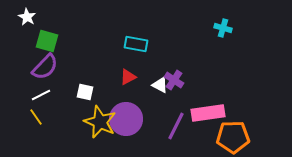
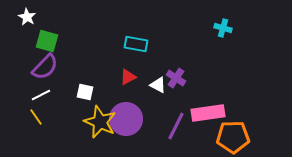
purple cross: moved 2 px right, 2 px up
white triangle: moved 2 px left
